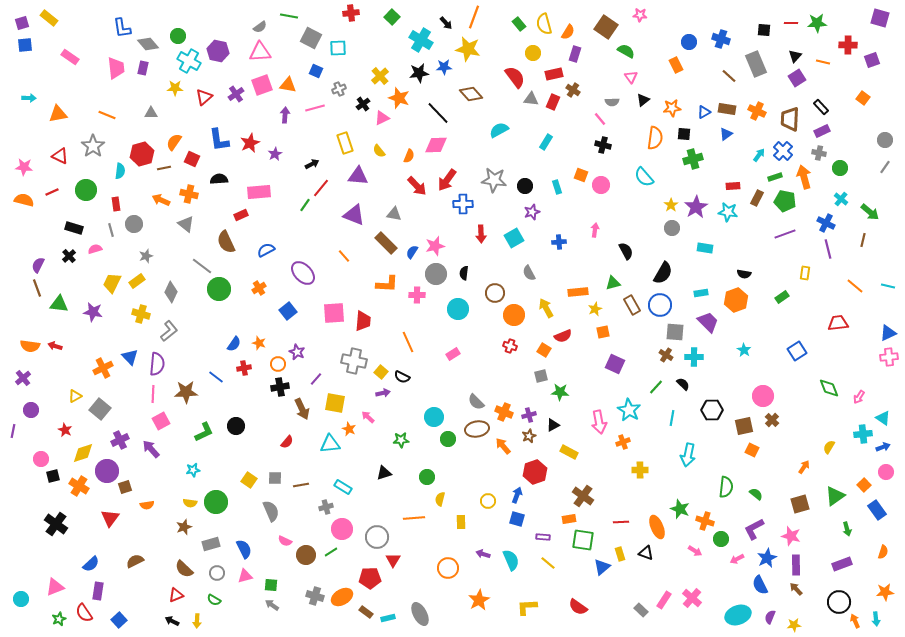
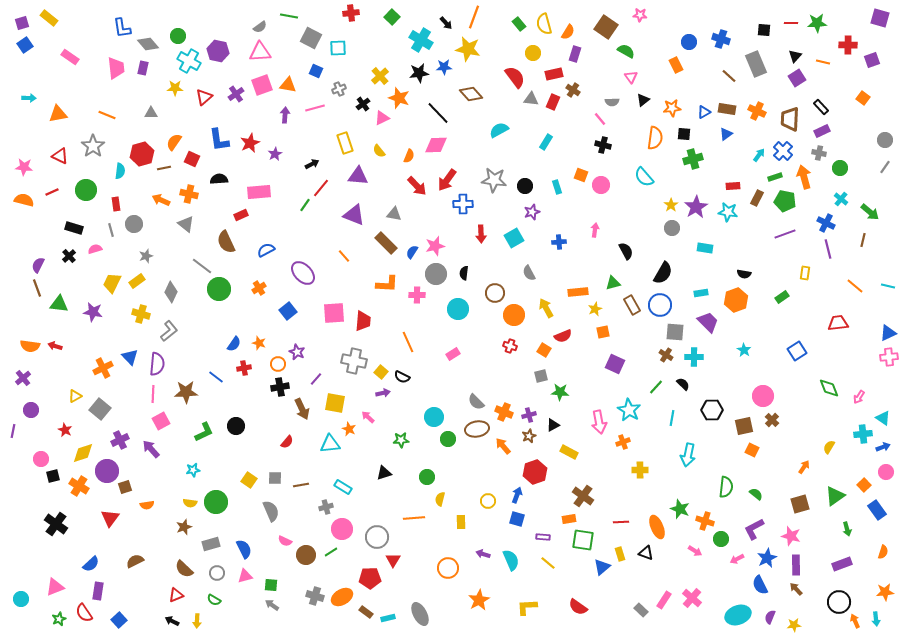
blue square at (25, 45): rotated 28 degrees counterclockwise
